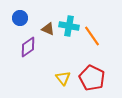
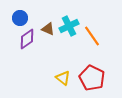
cyan cross: rotated 36 degrees counterclockwise
purple diamond: moved 1 px left, 8 px up
yellow triangle: rotated 14 degrees counterclockwise
